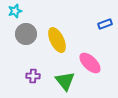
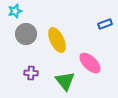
purple cross: moved 2 px left, 3 px up
